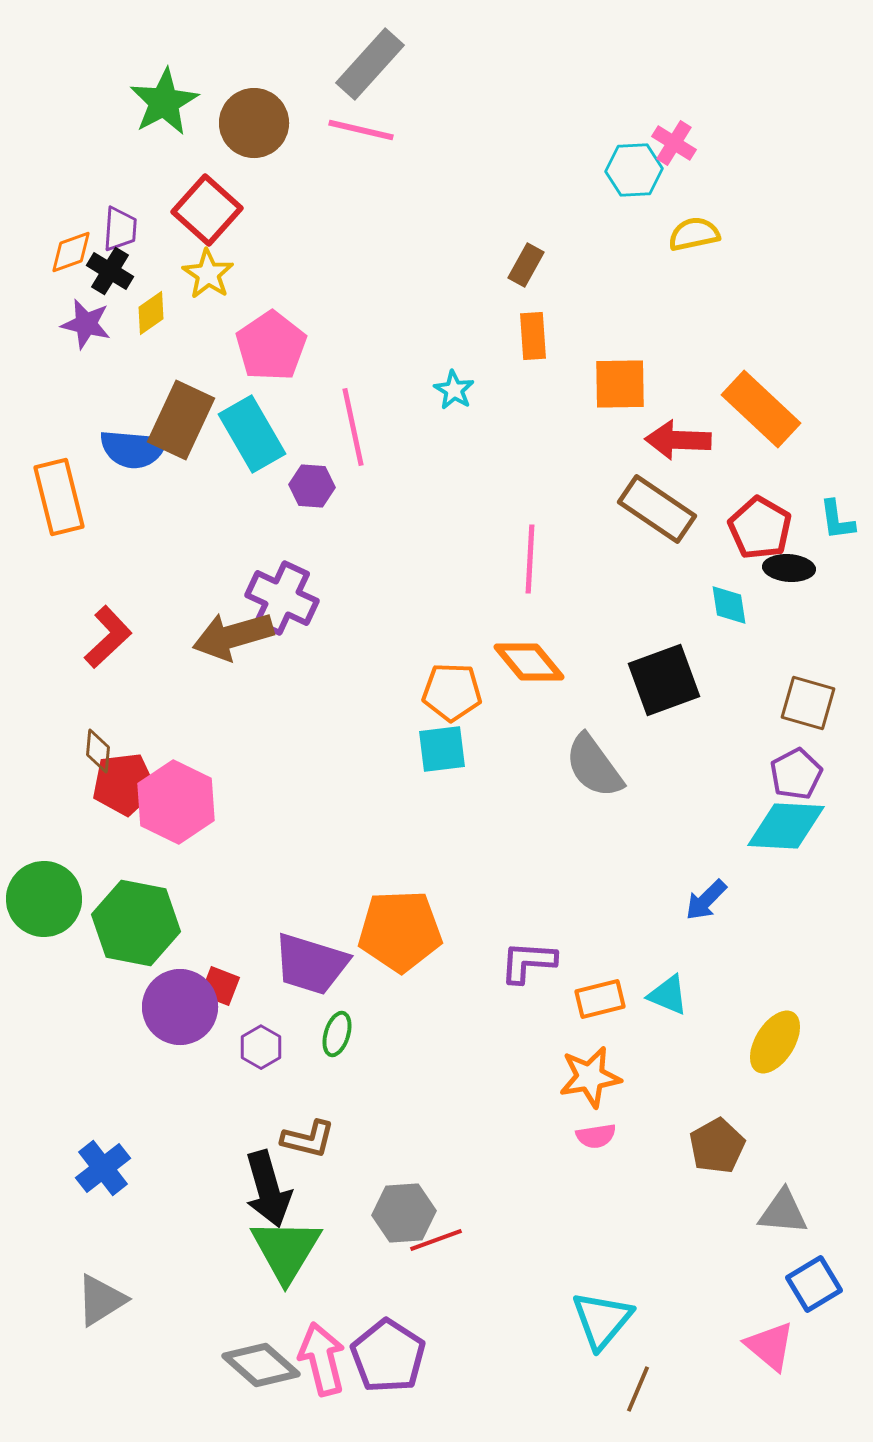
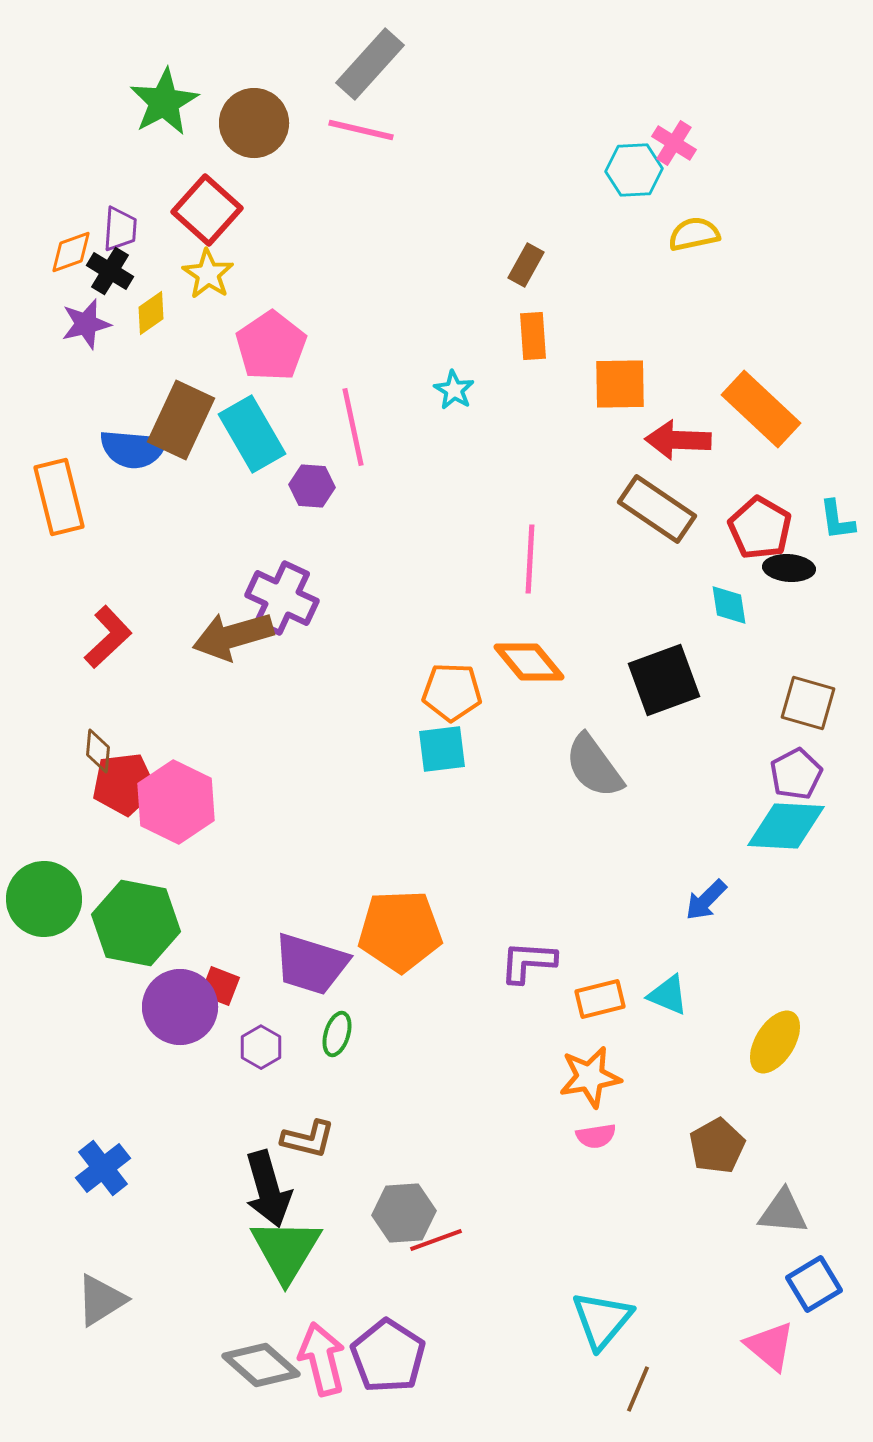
purple star at (86, 324): rotated 27 degrees counterclockwise
